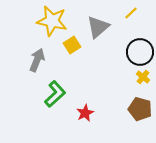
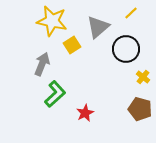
black circle: moved 14 px left, 3 px up
gray arrow: moved 5 px right, 4 px down
